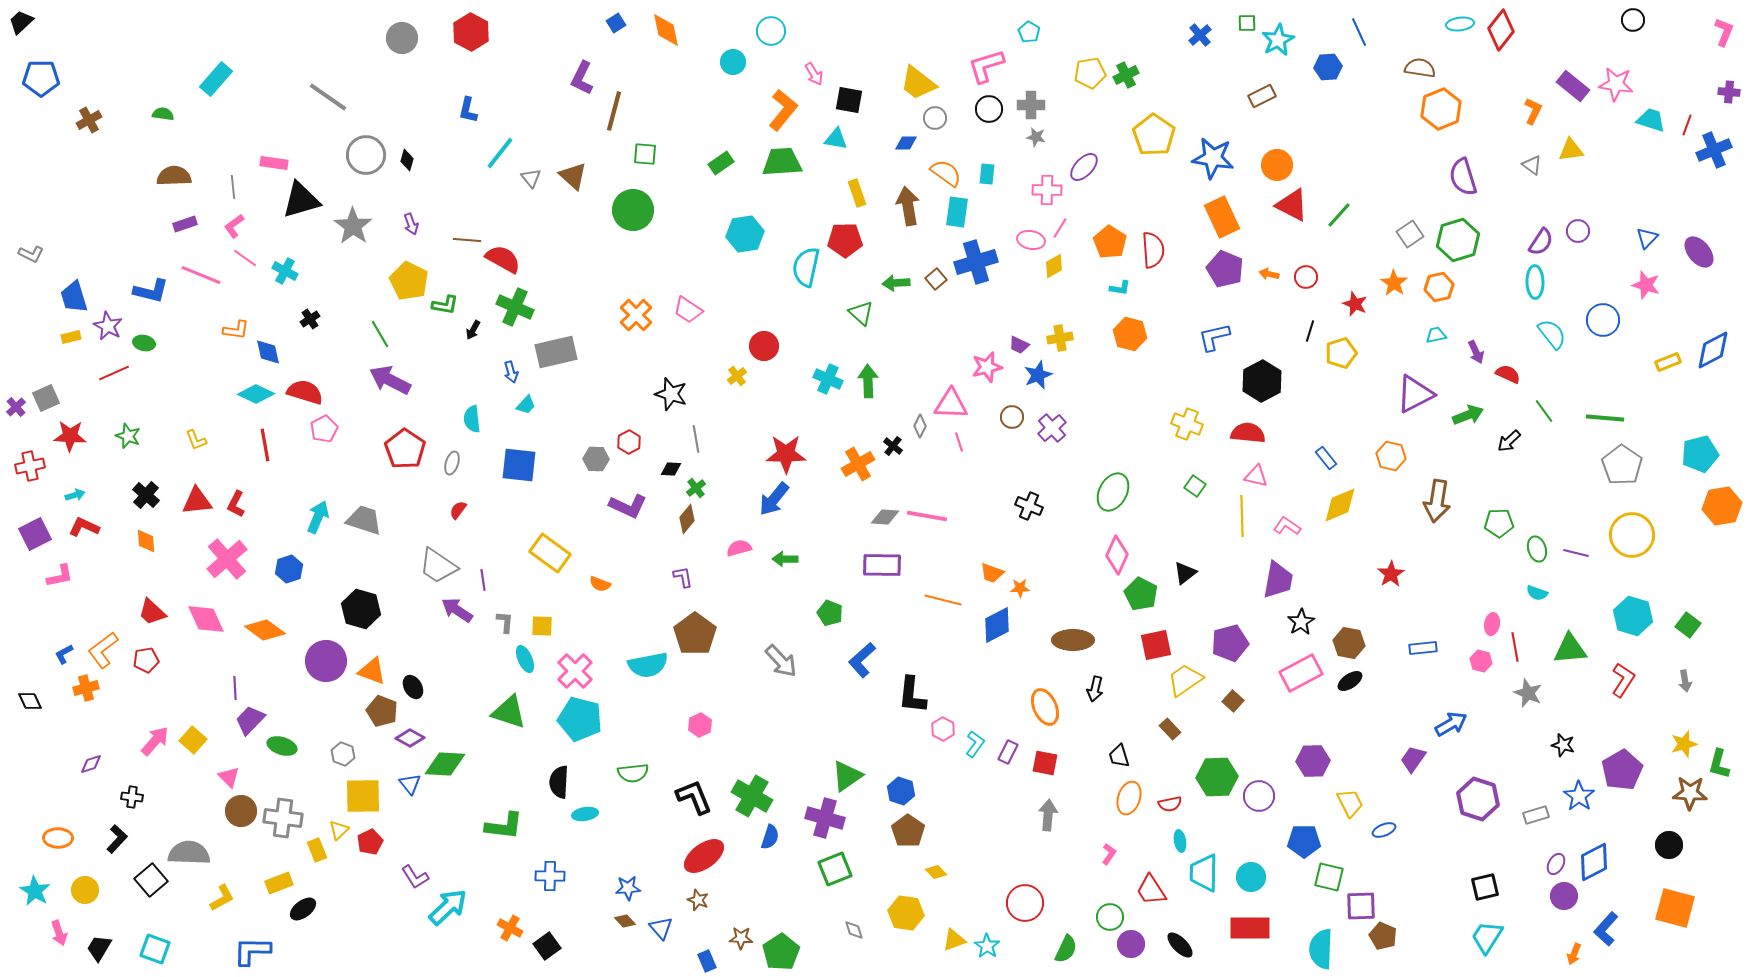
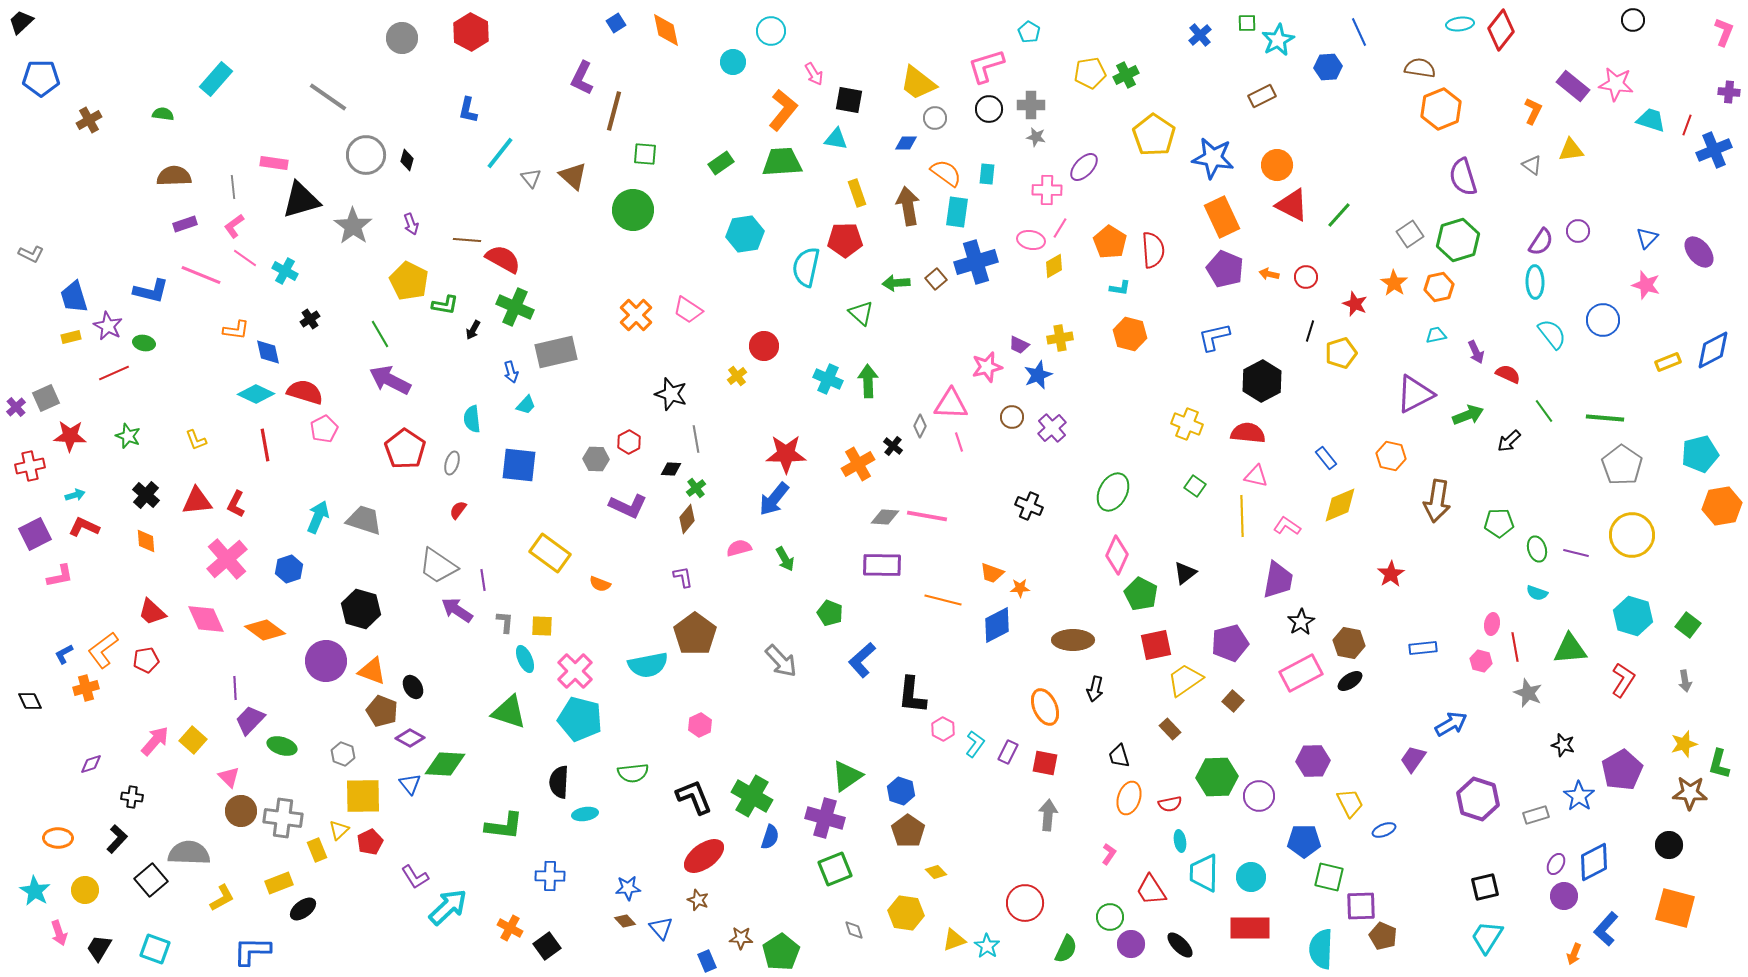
green arrow at (785, 559): rotated 120 degrees counterclockwise
